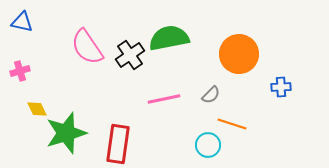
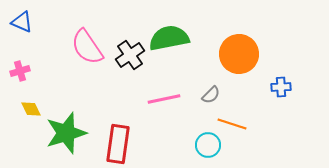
blue triangle: rotated 10 degrees clockwise
yellow diamond: moved 6 px left
